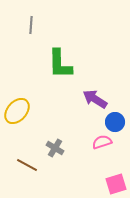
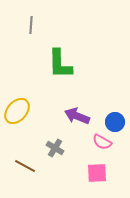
purple arrow: moved 18 px left, 17 px down; rotated 10 degrees counterclockwise
pink semicircle: rotated 132 degrees counterclockwise
brown line: moved 2 px left, 1 px down
pink square: moved 19 px left, 11 px up; rotated 15 degrees clockwise
